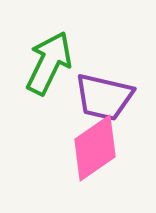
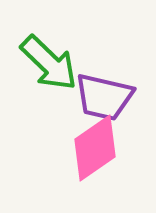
green arrow: rotated 108 degrees clockwise
